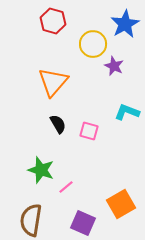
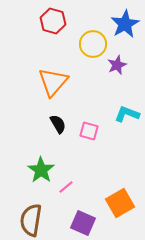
purple star: moved 3 px right, 1 px up; rotated 24 degrees clockwise
cyan L-shape: moved 2 px down
green star: rotated 16 degrees clockwise
orange square: moved 1 px left, 1 px up
